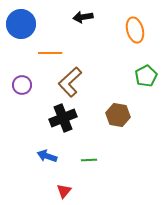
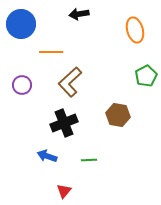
black arrow: moved 4 px left, 3 px up
orange line: moved 1 px right, 1 px up
black cross: moved 1 px right, 5 px down
